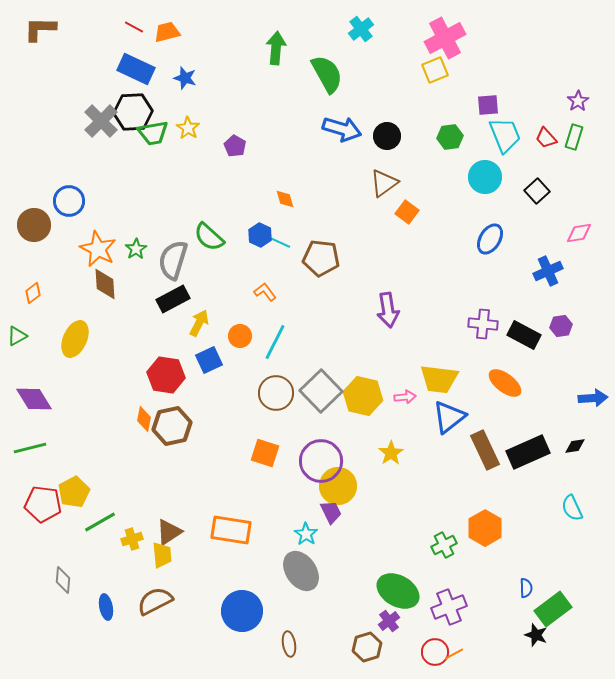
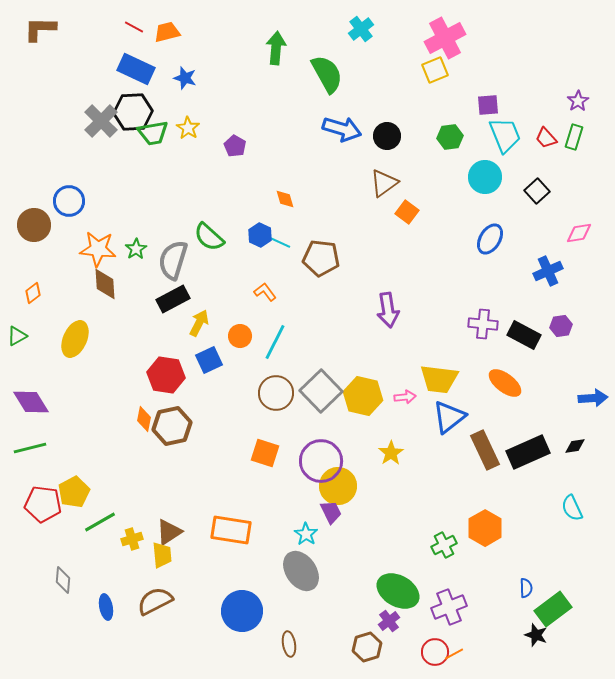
orange star at (98, 249): rotated 21 degrees counterclockwise
purple diamond at (34, 399): moved 3 px left, 3 px down
